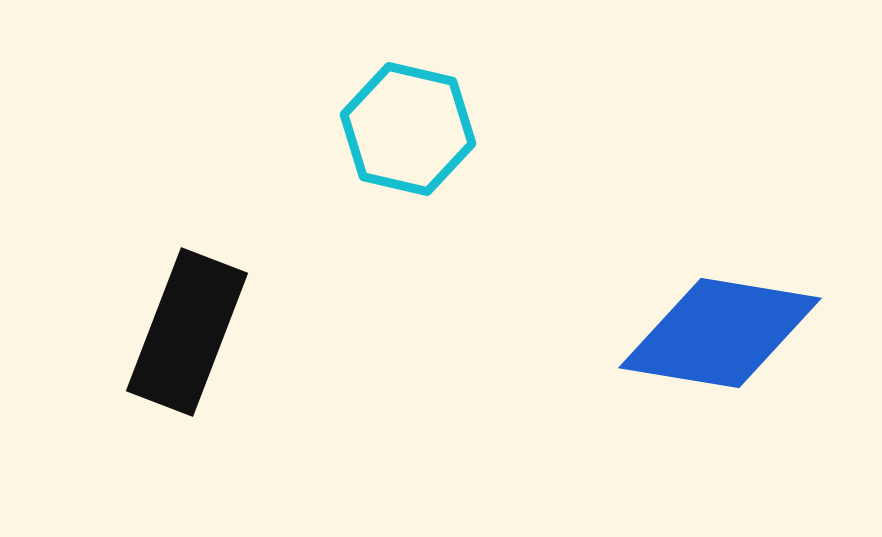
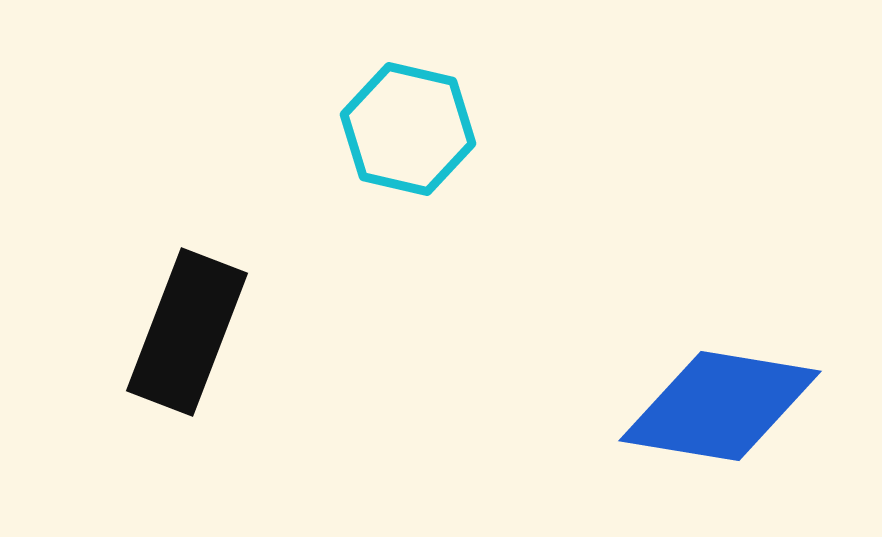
blue diamond: moved 73 px down
